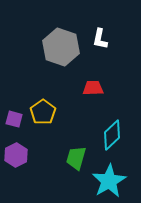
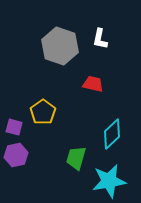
gray hexagon: moved 1 px left, 1 px up
red trapezoid: moved 4 px up; rotated 15 degrees clockwise
purple square: moved 8 px down
cyan diamond: moved 1 px up
purple hexagon: rotated 15 degrees clockwise
cyan star: rotated 20 degrees clockwise
